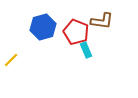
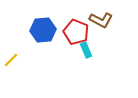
brown L-shape: moved 1 px left, 1 px up; rotated 20 degrees clockwise
blue hexagon: moved 3 px down; rotated 10 degrees clockwise
